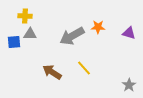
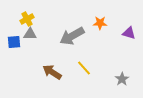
yellow cross: moved 2 px right, 3 px down; rotated 32 degrees counterclockwise
orange star: moved 2 px right, 4 px up
gray star: moved 7 px left, 6 px up
